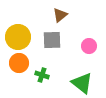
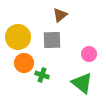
pink circle: moved 8 px down
orange circle: moved 5 px right
